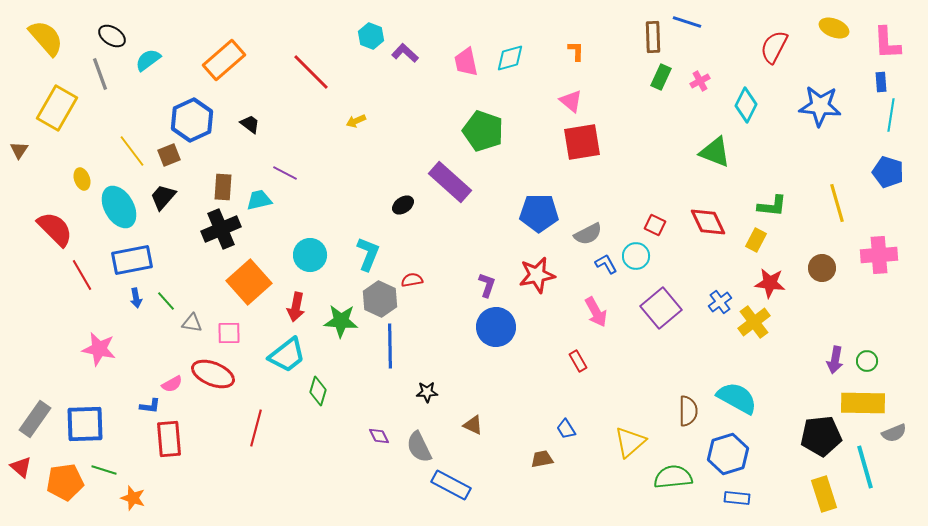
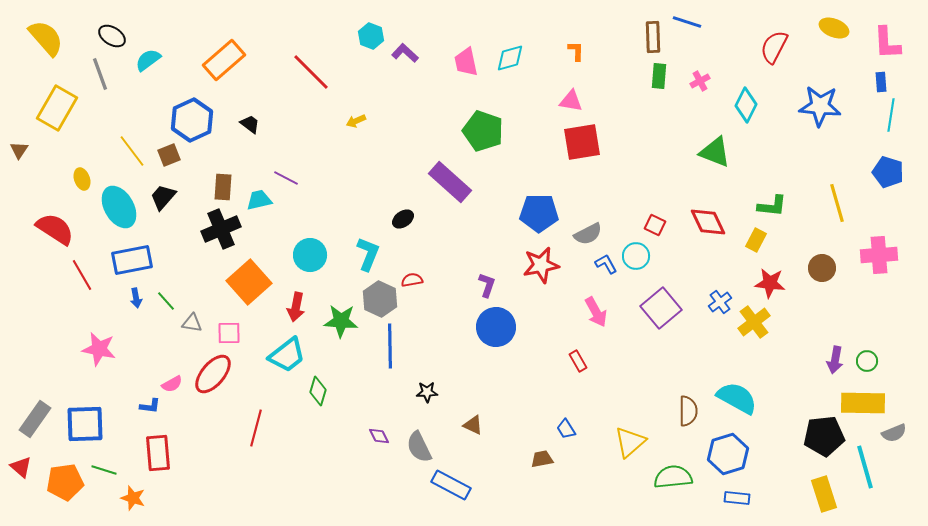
green rectangle at (661, 77): moved 2 px left, 1 px up; rotated 20 degrees counterclockwise
pink triangle at (571, 101): rotated 30 degrees counterclockwise
purple line at (285, 173): moved 1 px right, 5 px down
black ellipse at (403, 205): moved 14 px down
red semicircle at (55, 229): rotated 12 degrees counterclockwise
red star at (537, 275): moved 4 px right, 10 px up
red ellipse at (213, 374): rotated 72 degrees counterclockwise
black pentagon at (821, 436): moved 3 px right
red rectangle at (169, 439): moved 11 px left, 14 px down
